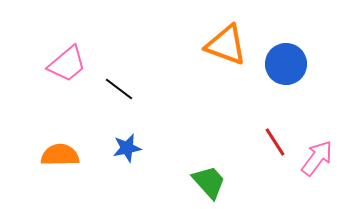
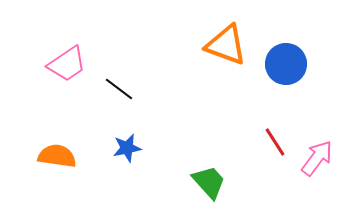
pink trapezoid: rotated 6 degrees clockwise
orange semicircle: moved 3 px left, 1 px down; rotated 9 degrees clockwise
